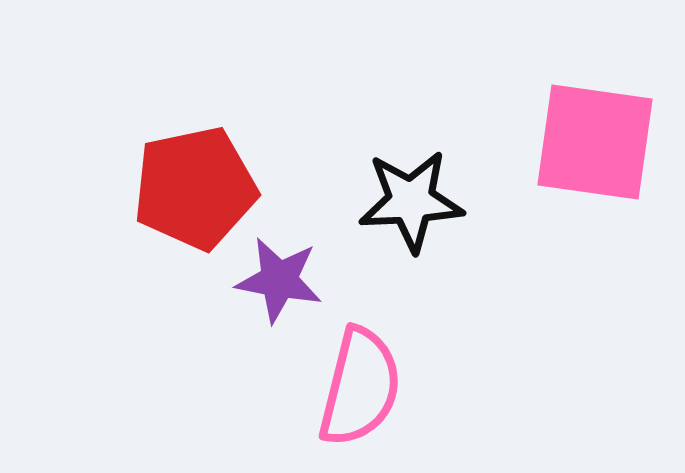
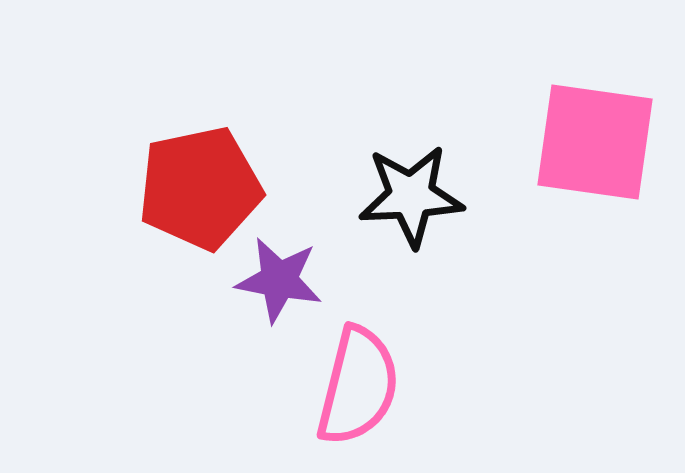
red pentagon: moved 5 px right
black star: moved 5 px up
pink semicircle: moved 2 px left, 1 px up
